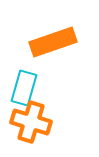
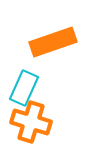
cyan rectangle: rotated 8 degrees clockwise
